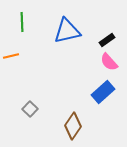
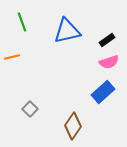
green line: rotated 18 degrees counterclockwise
orange line: moved 1 px right, 1 px down
pink semicircle: rotated 66 degrees counterclockwise
